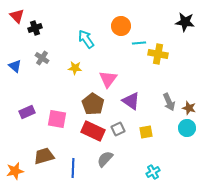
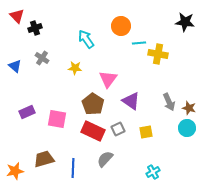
brown trapezoid: moved 3 px down
